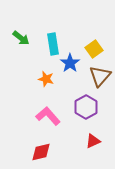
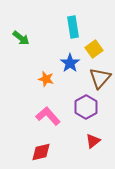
cyan rectangle: moved 20 px right, 17 px up
brown triangle: moved 2 px down
red triangle: rotated 14 degrees counterclockwise
